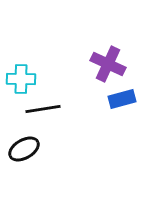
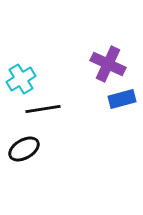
cyan cross: rotated 32 degrees counterclockwise
